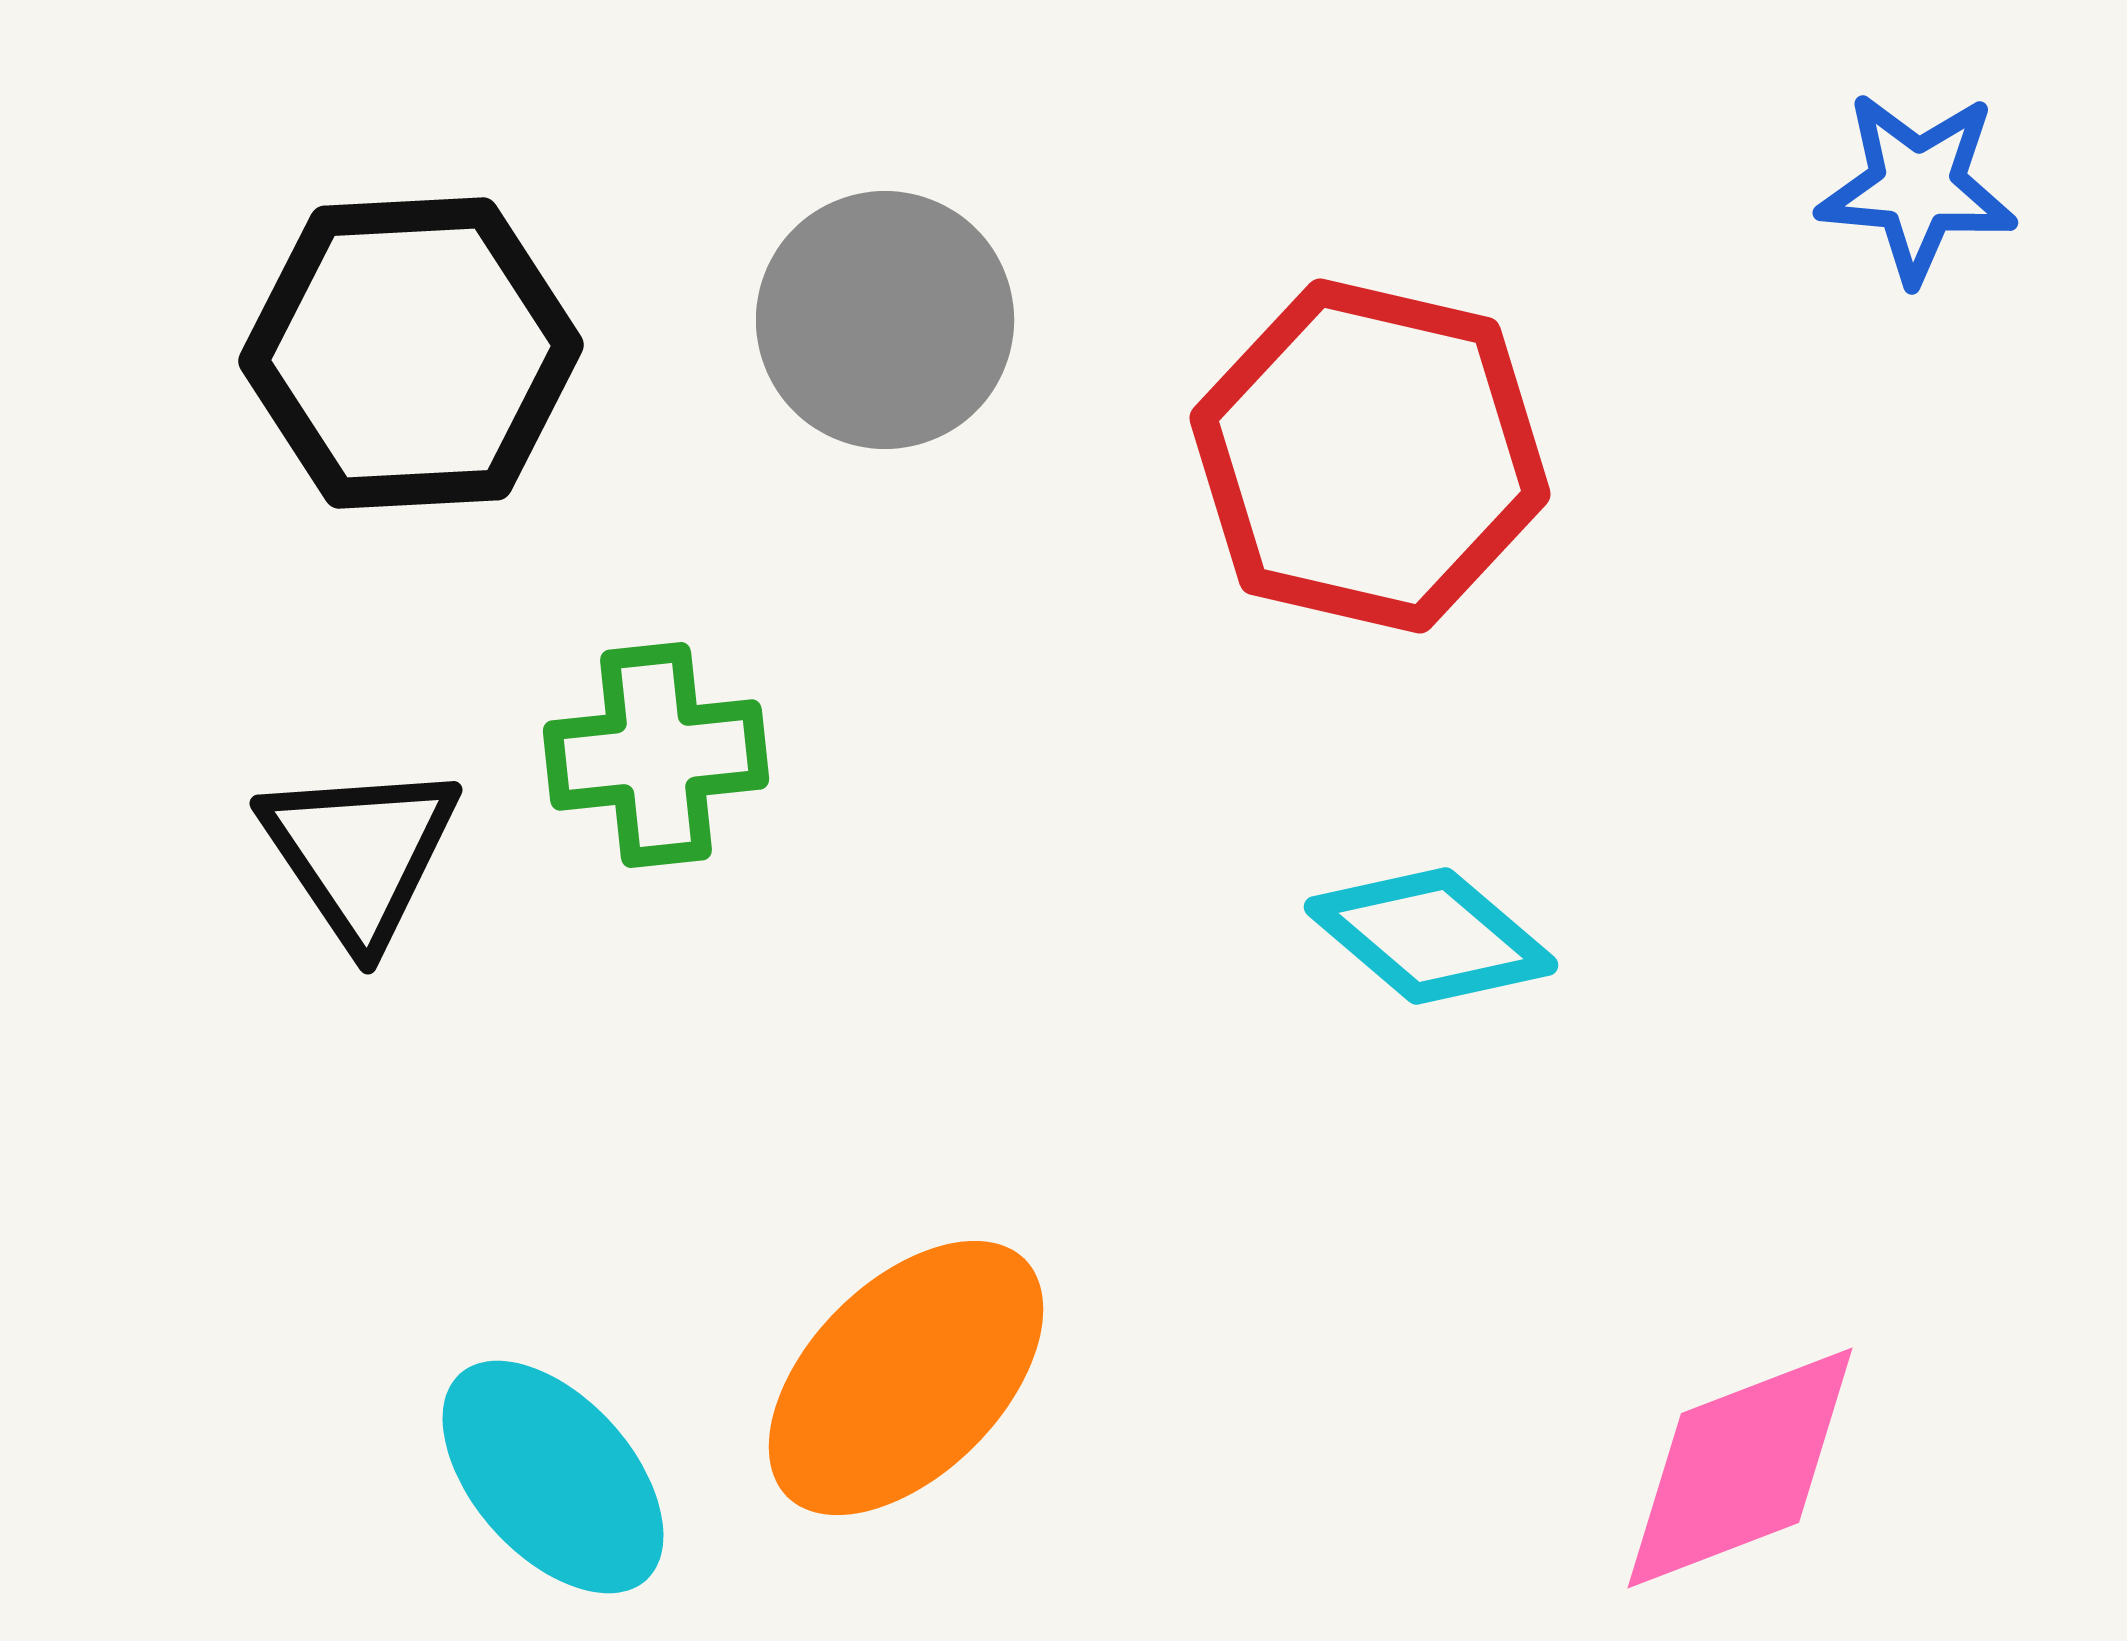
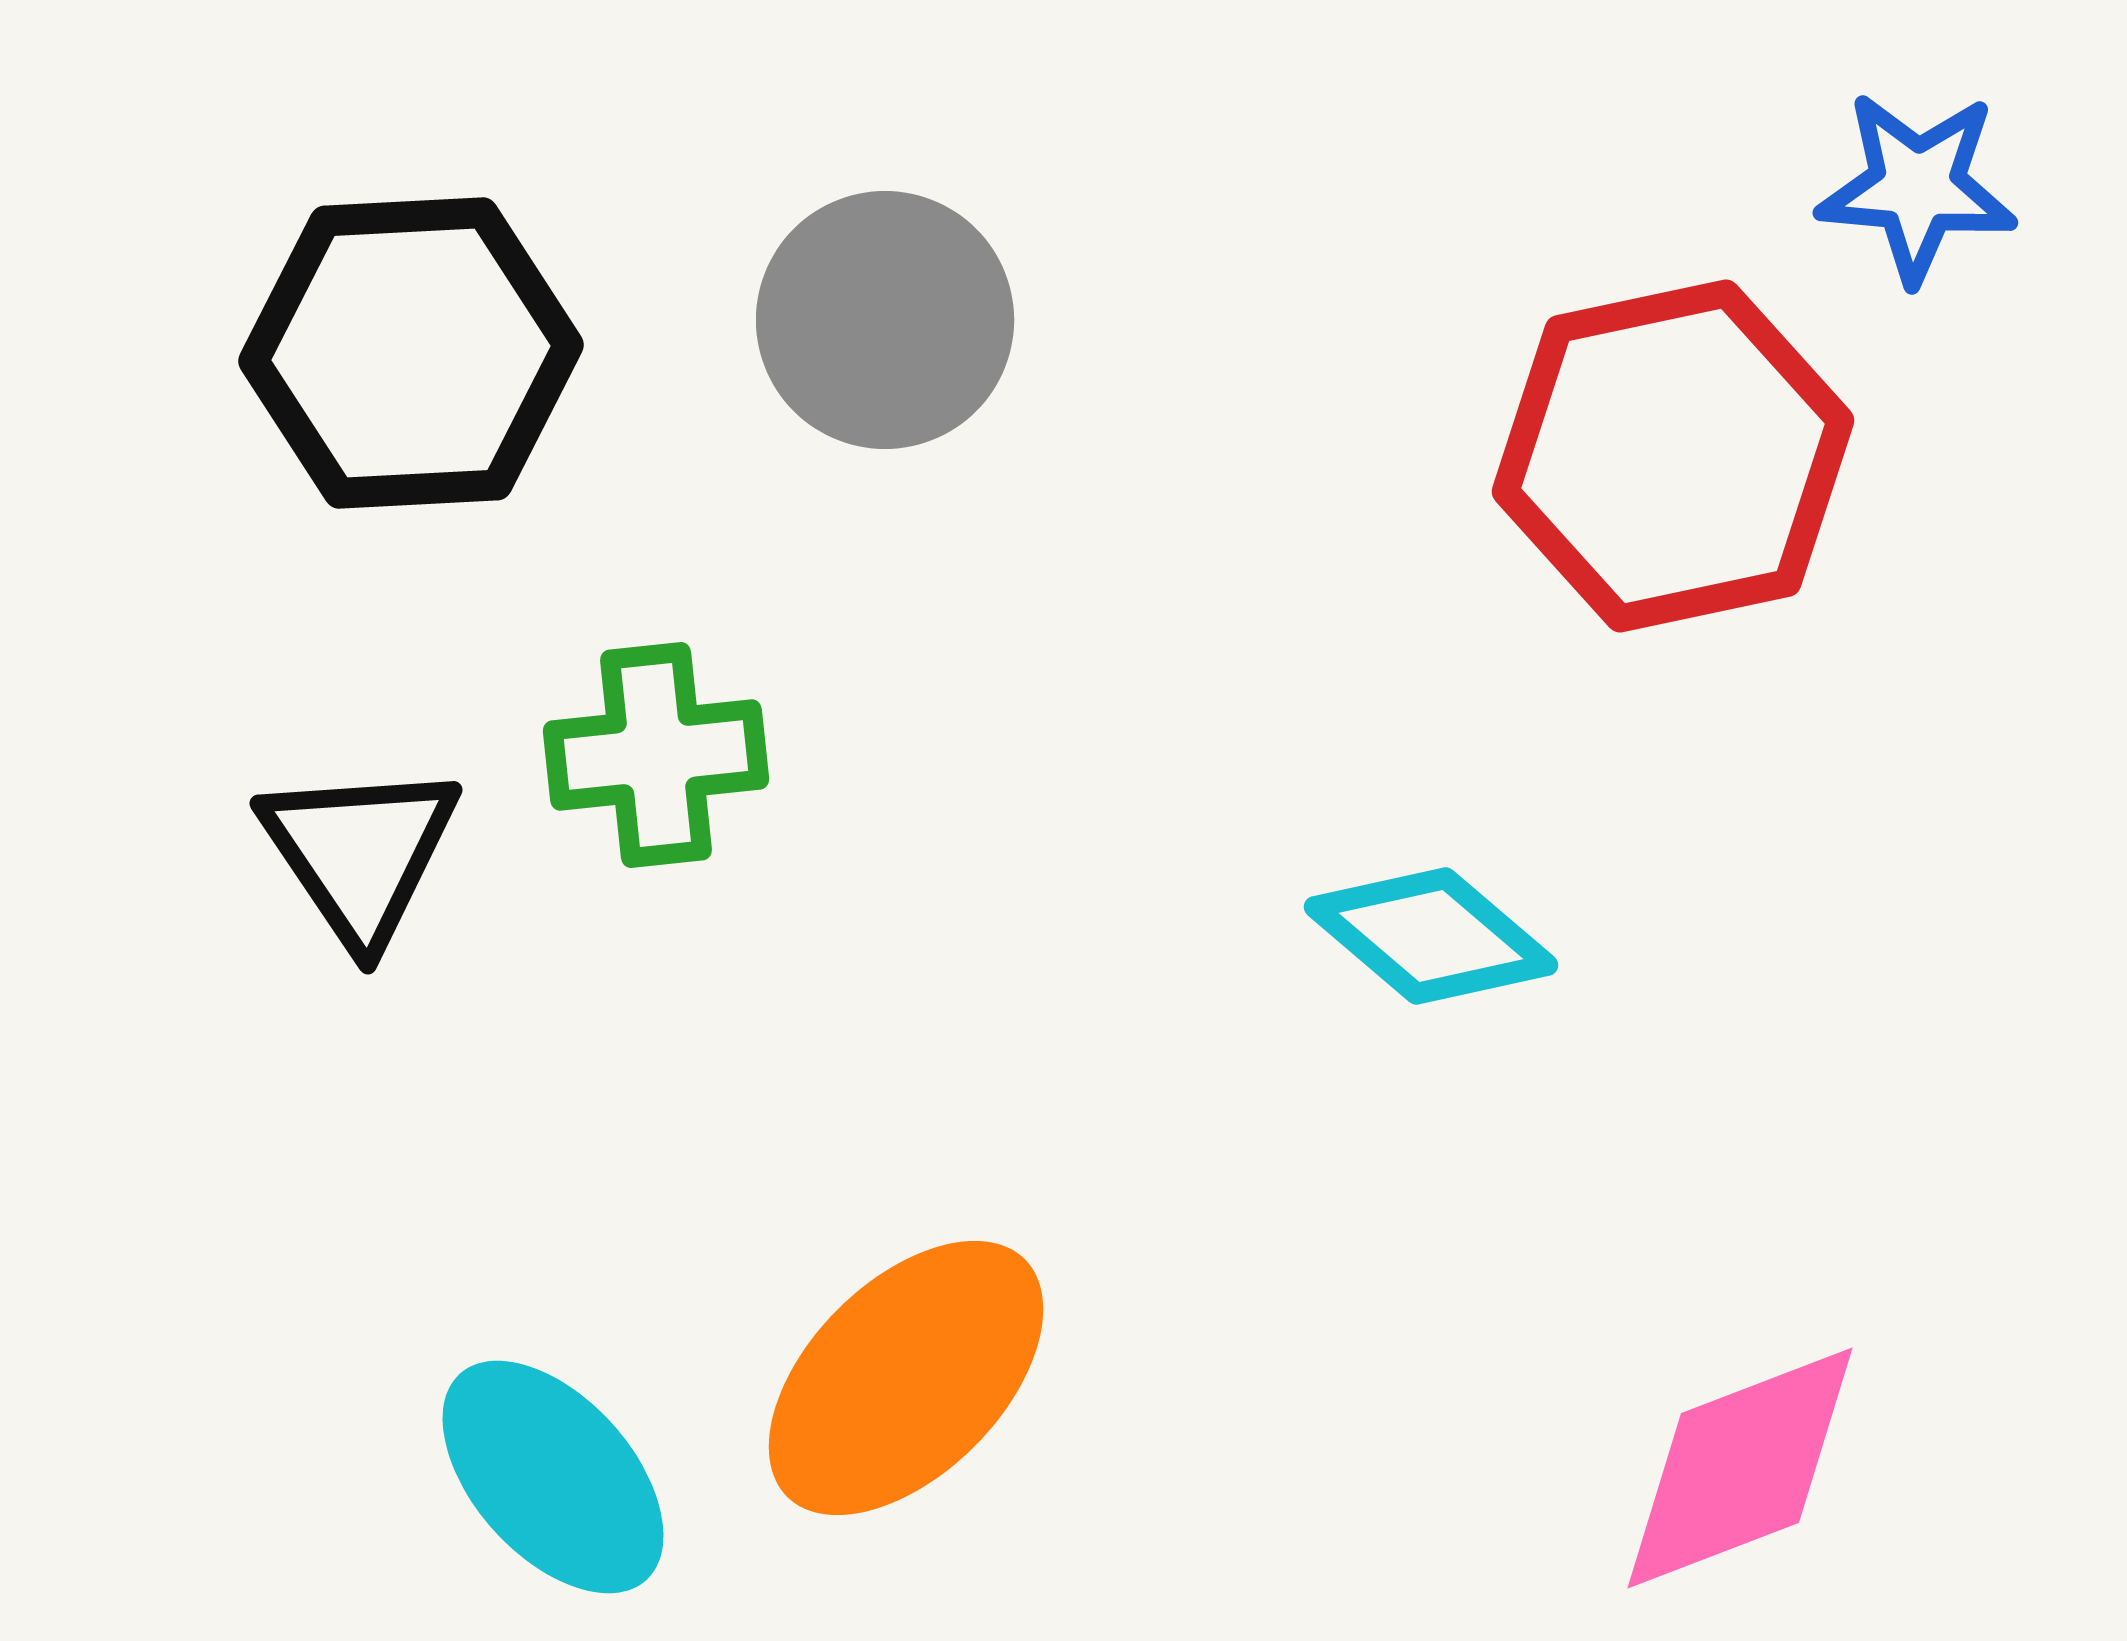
red hexagon: moved 303 px right; rotated 25 degrees counterclockwise
